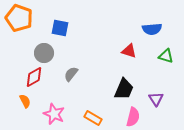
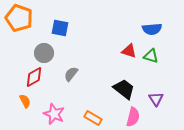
green triangle: moved 15 px left
black trapezoid: rotated 75 degrees counterclockwise
